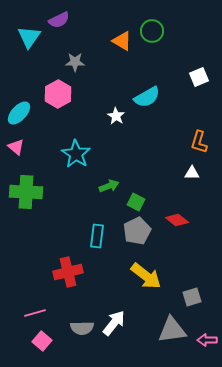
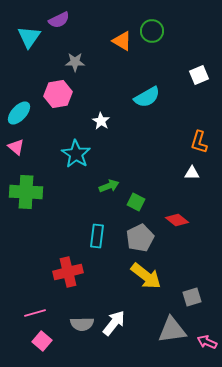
white square: moved 2 px up
pink hexagon: rotated 20 degrees clockwise
white star: moved 15 px left, 5 px down
gray pentagon: moved 3 px right, 7 px down
gray semicircle: moved 4 px up
pink arrow: moved 2 px down; rotated 24 degrees clockwise
